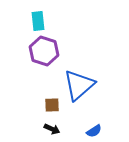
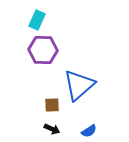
cyan rectangle: moved 1 px left, 1 px up; rotated 30 degrees clockwise
purple hexagon: moved 1 px left, 1 px up; rotated 16 degrees counterclockwise
blue semicircle: moved 5 px left
